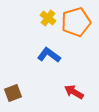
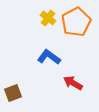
orange pentagon: rotated 12 degrees counterclockwise
blue L-shape: moved 2 px down
red arrow: moved 1 px left, 9 px up
